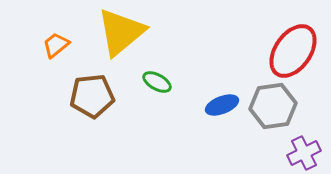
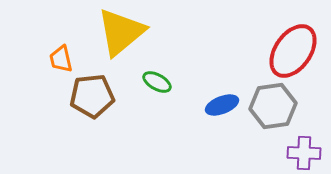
orange trapezoid: moved 5 px right, 14 px down; rotated 64 degrees counterclockwise
purple cross: rotated 28 degrees clockwise
